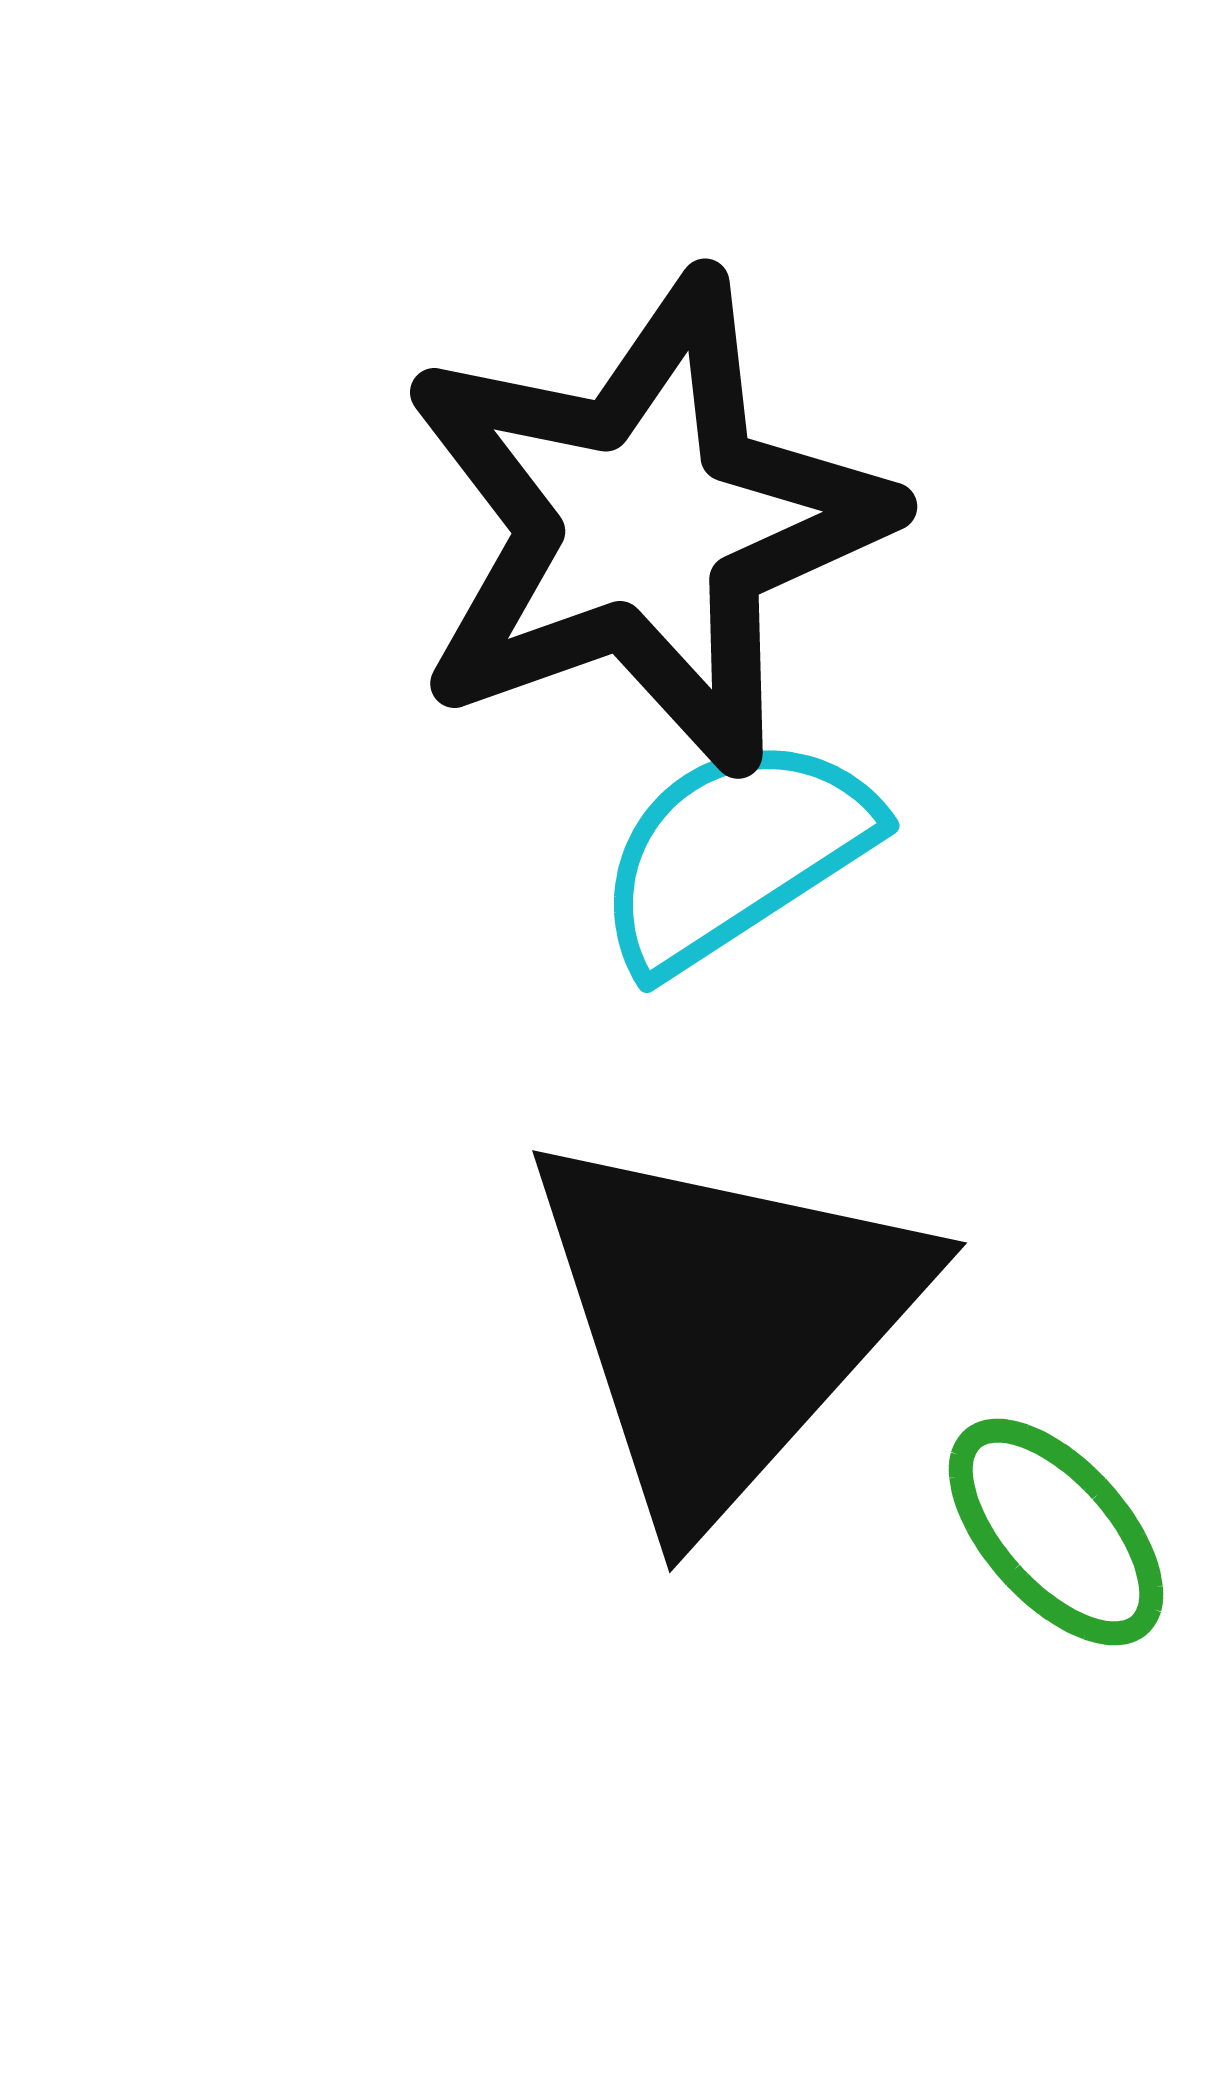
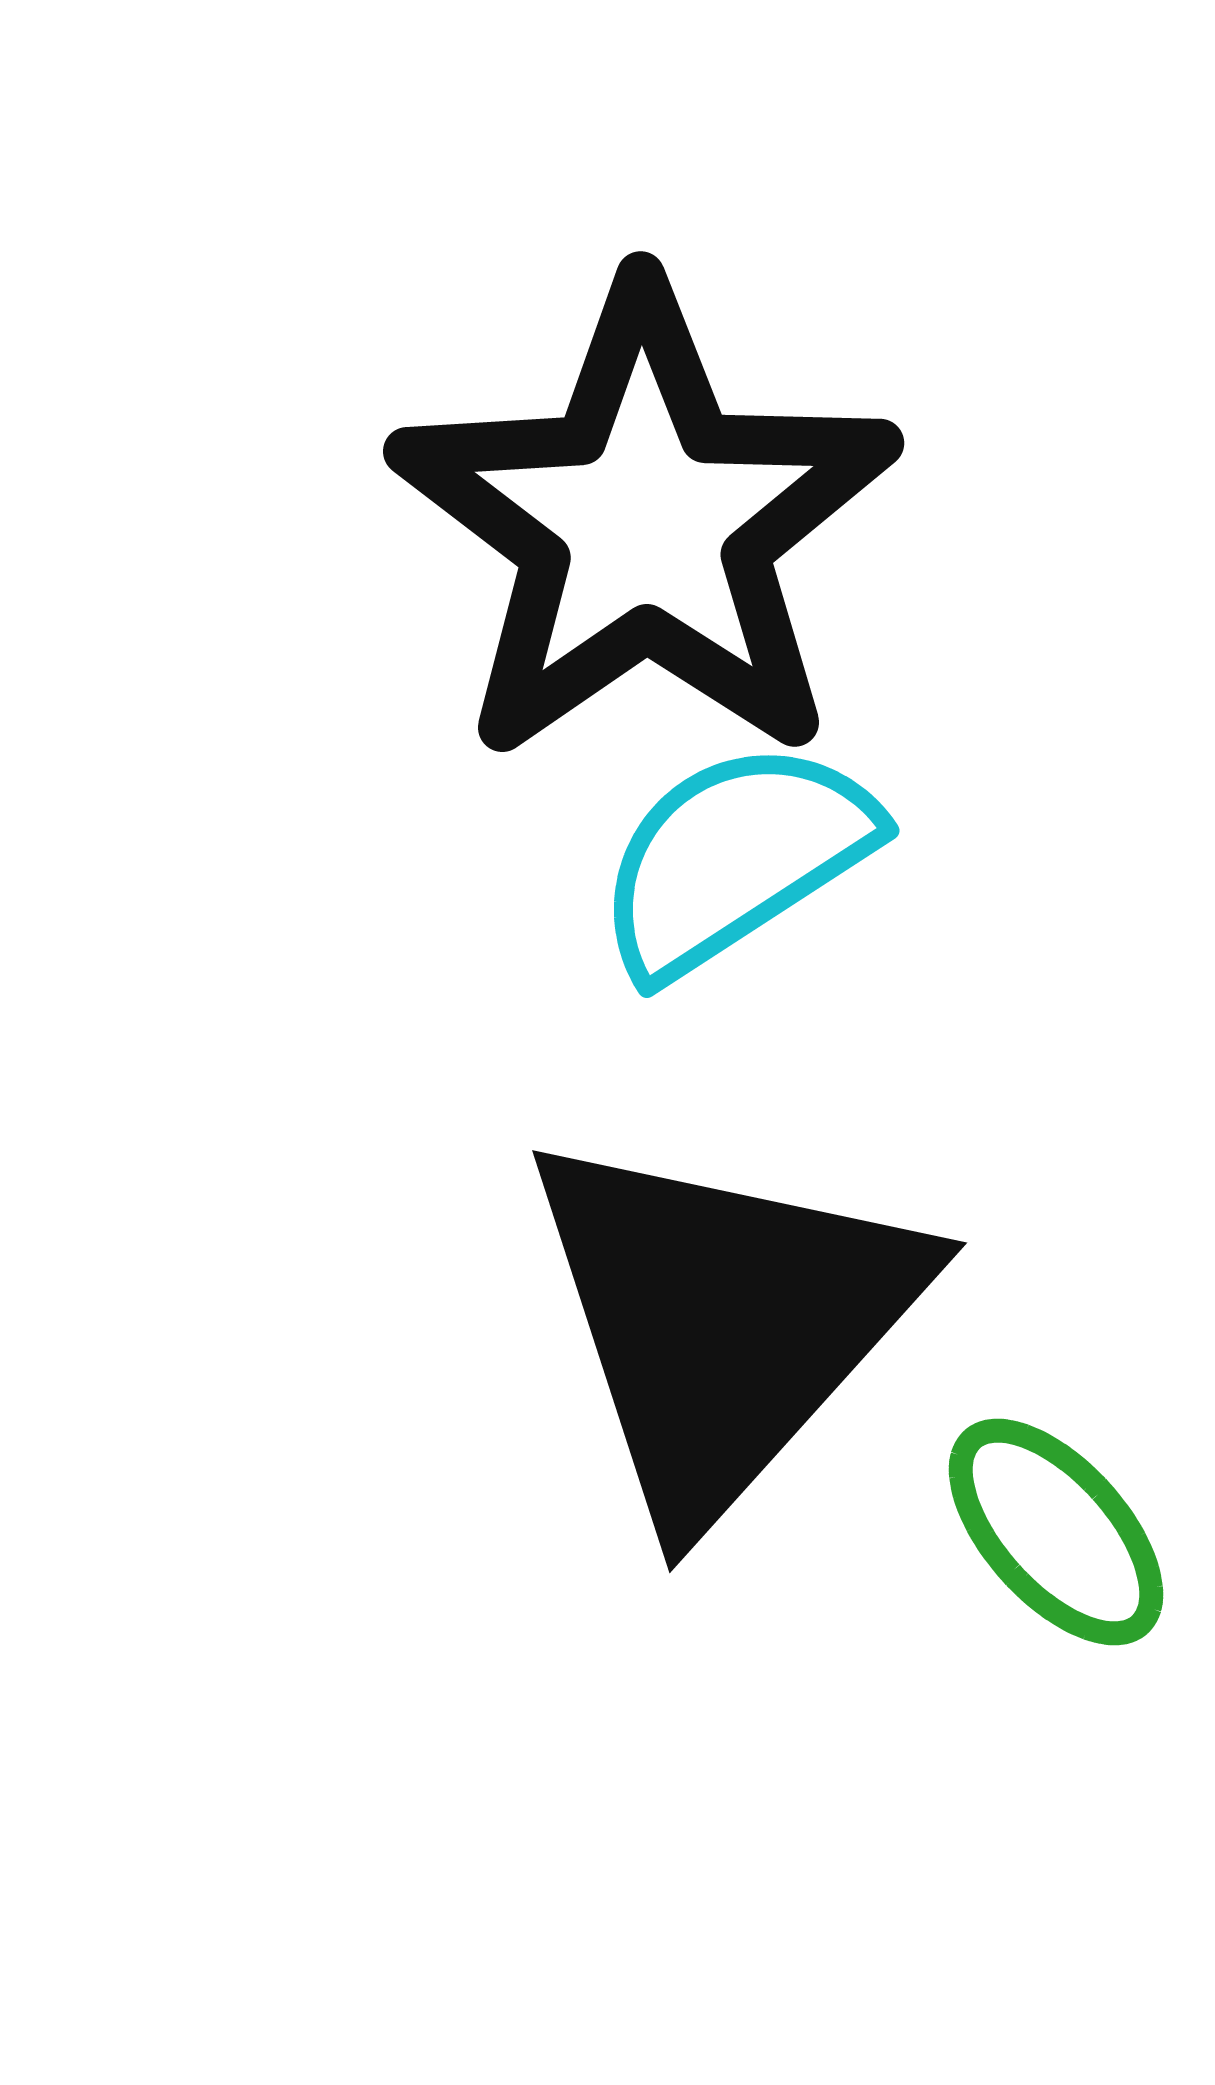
black star: rotated 15 degrees counterclockwise
cyan semicircle: moved 5 px down
